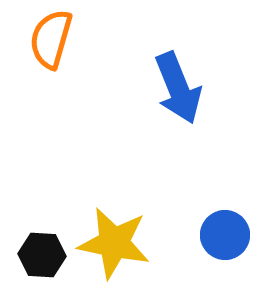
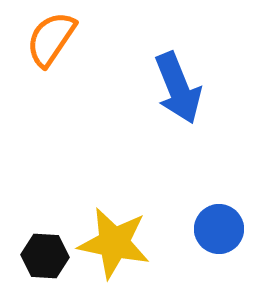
orange semicircle: rotated 18 degrees clockwise
blue circle: moved 6 px left, 6 px up
black hexagon: moved 3 px right, 1 px down
